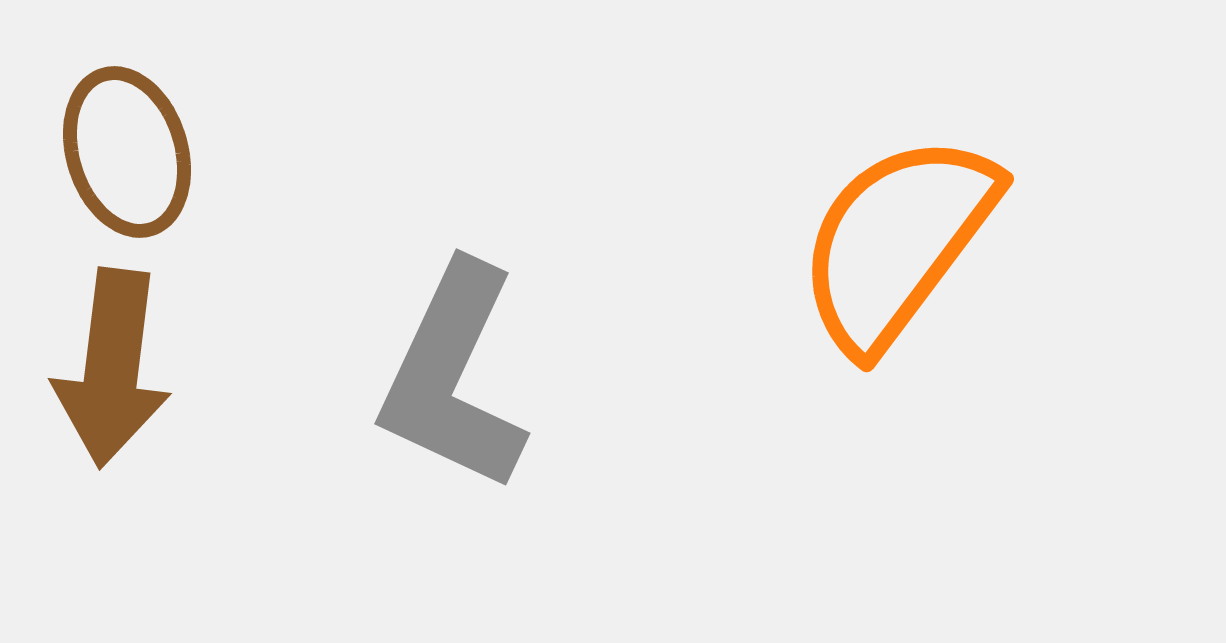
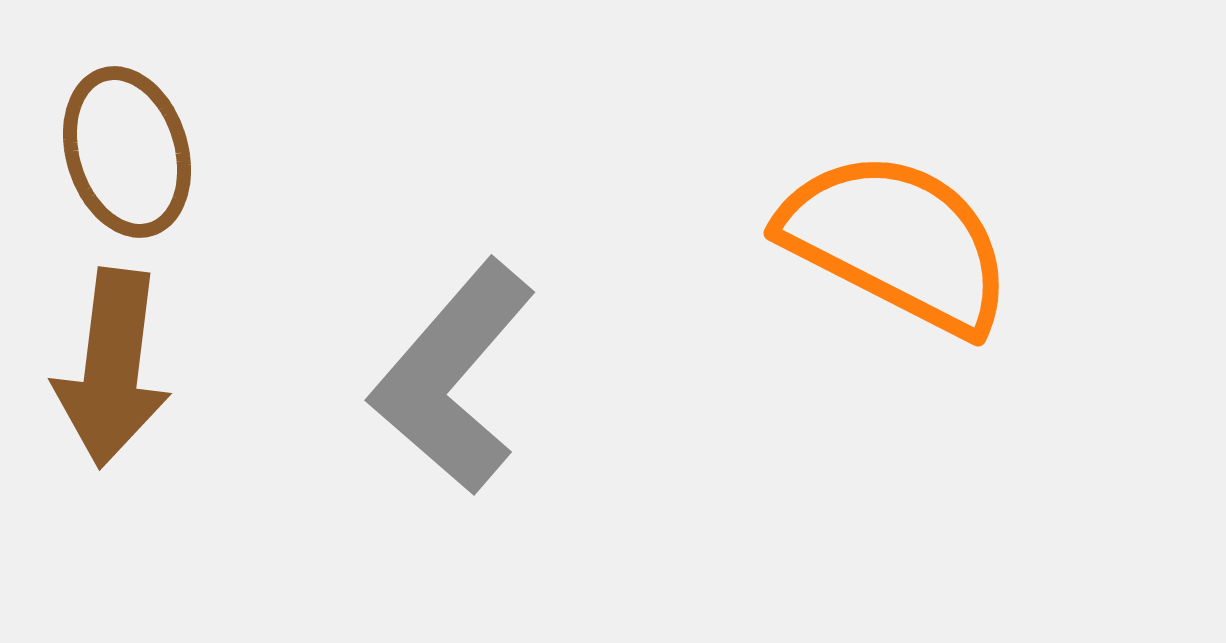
orange semicircle: rotated 80 degrees clockwise
gray L-shape: rotated 16 degrees clockwise
